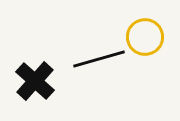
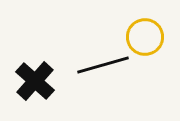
black line: moved 4 px right, 6 px down
